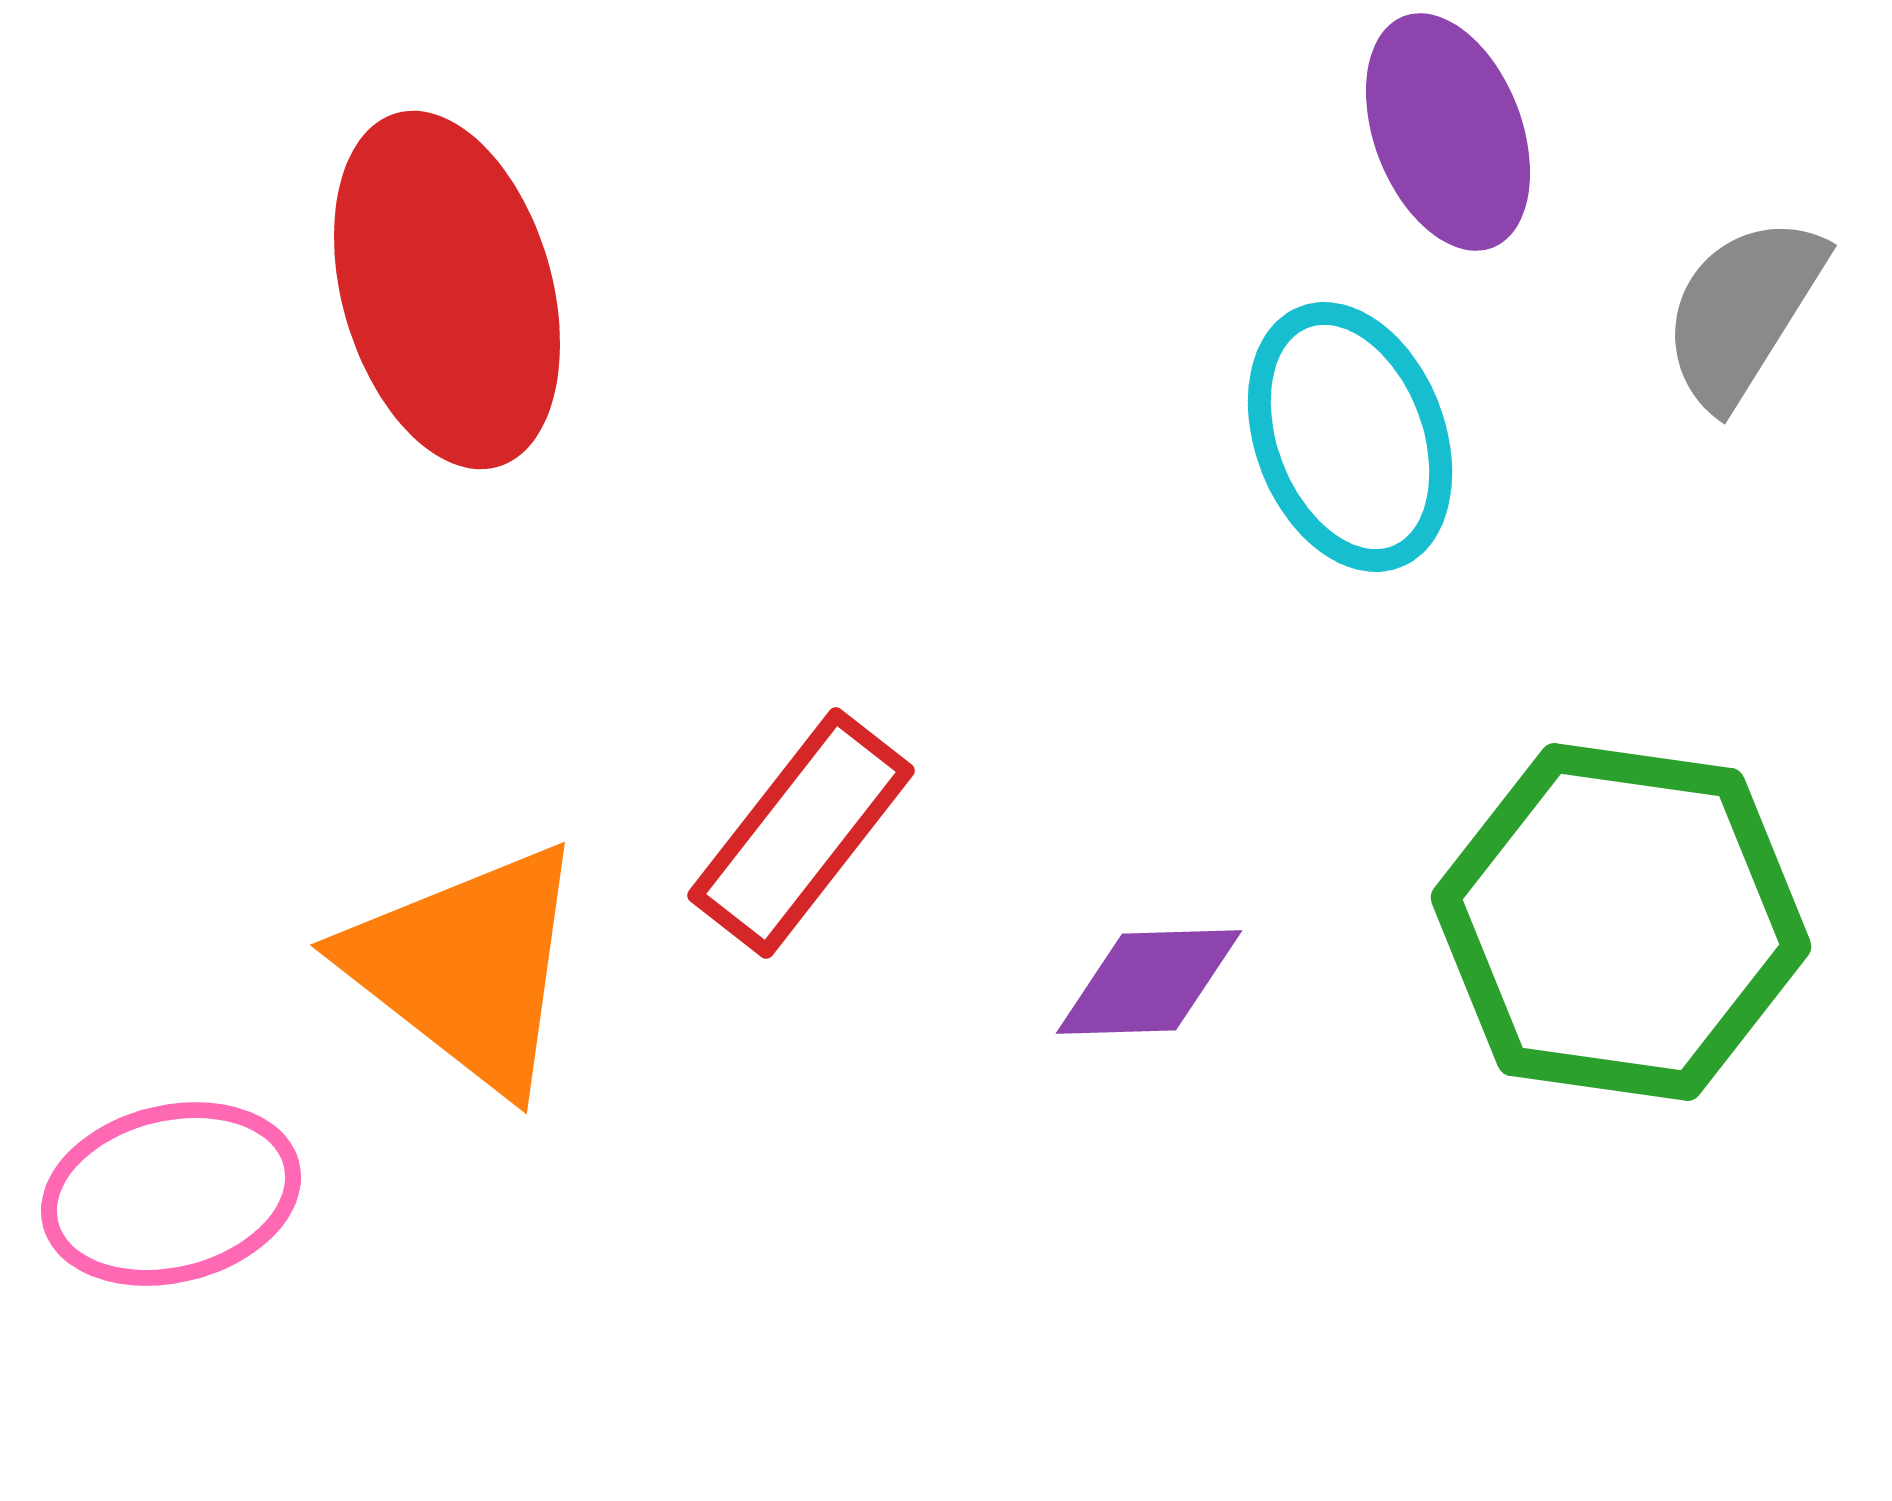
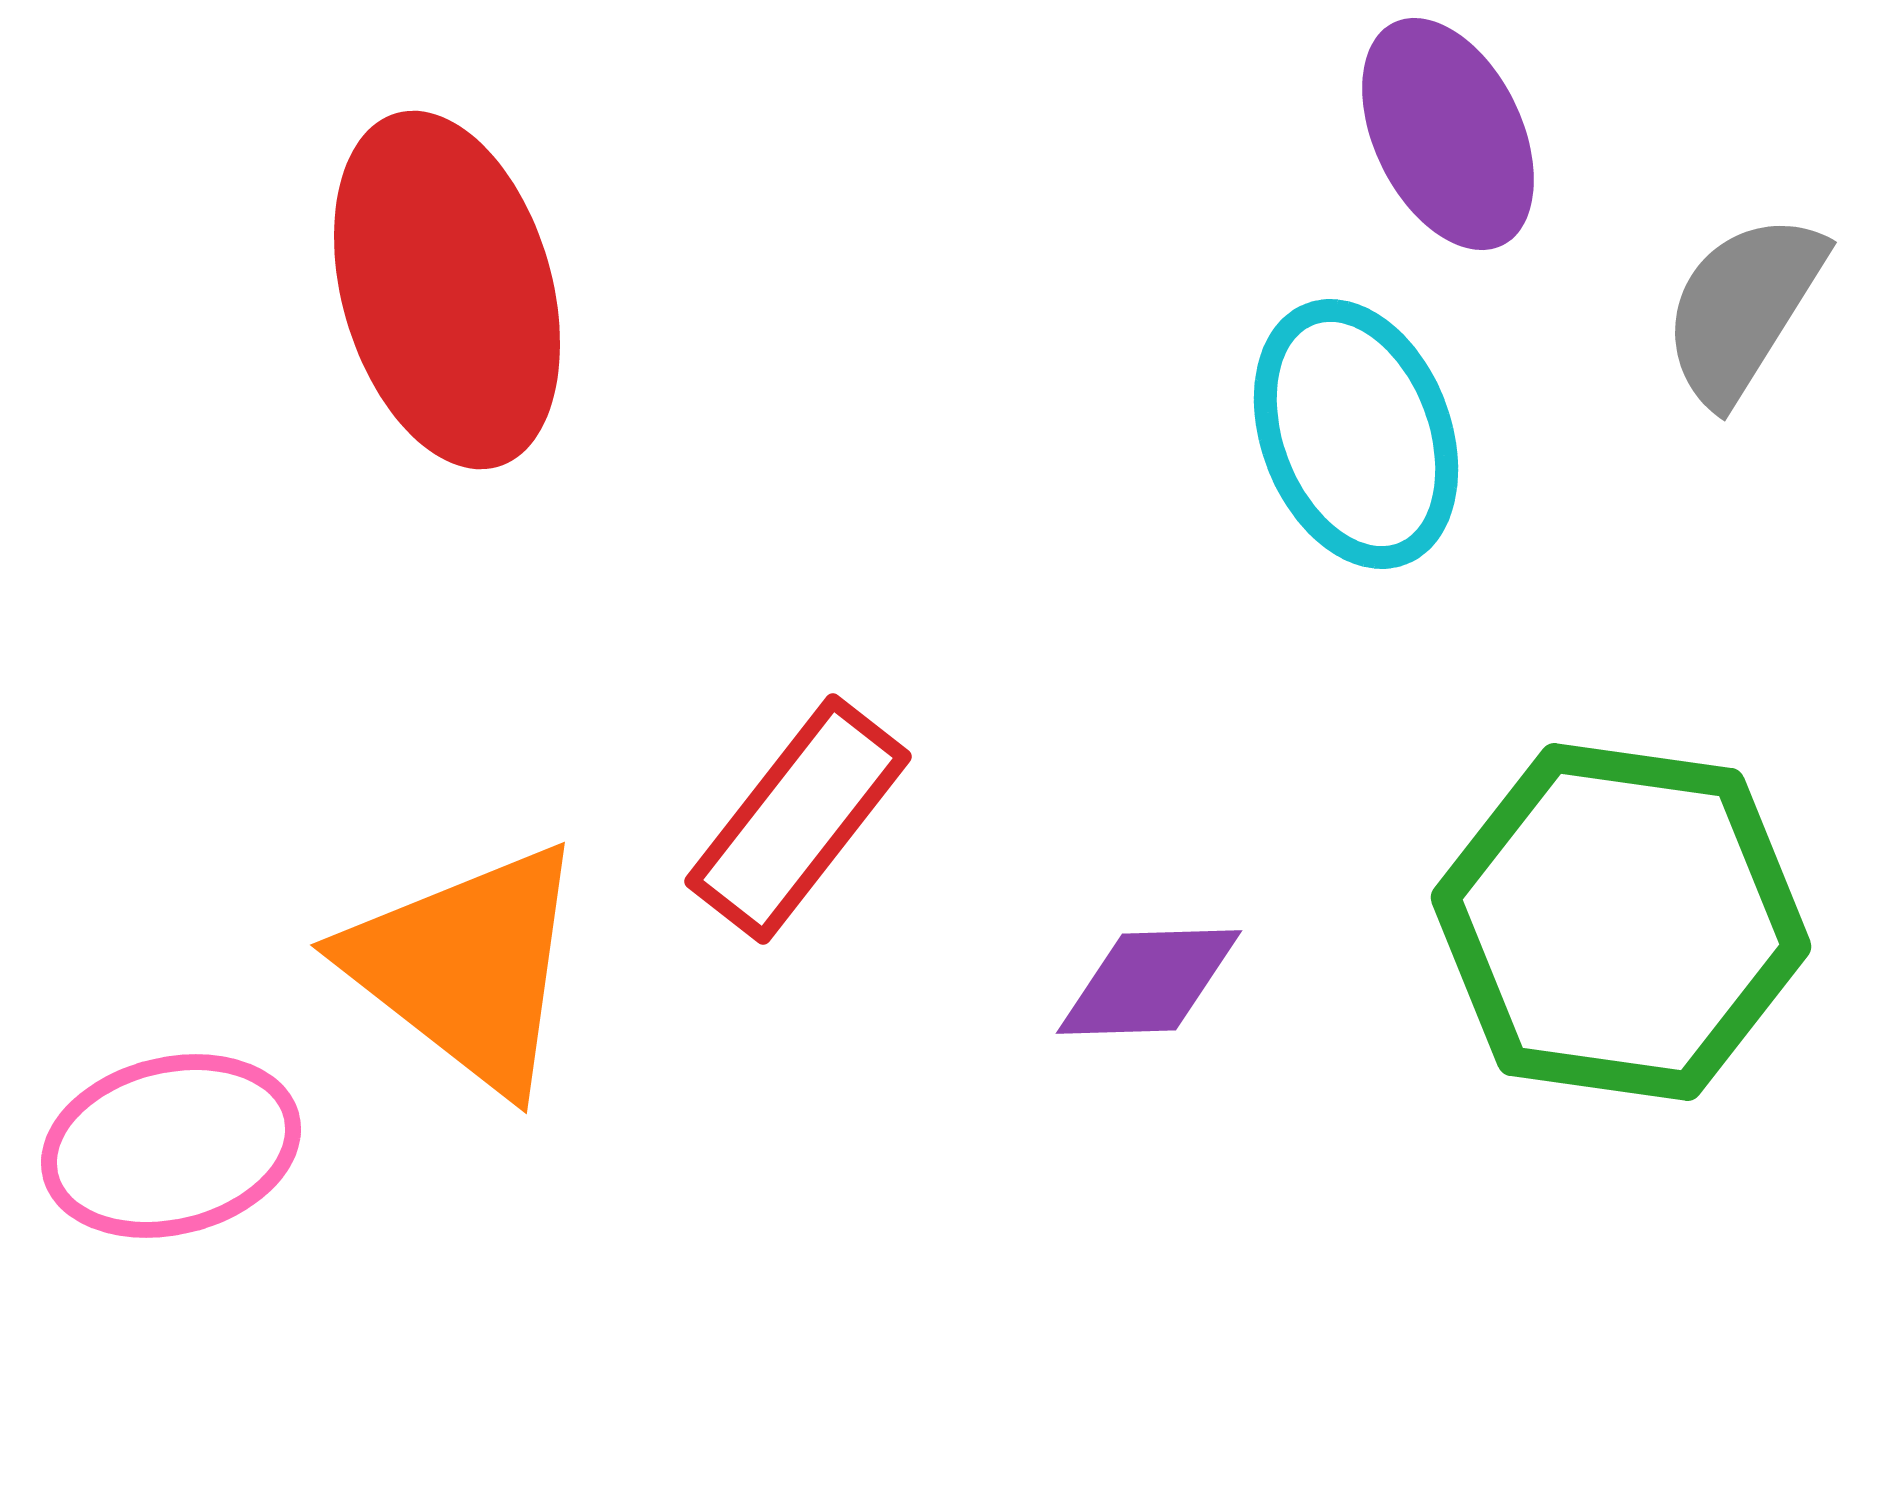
purple ellipse: moved 2 px down; rotated 5 degrees counterclockwise
gray semicircle: moved 3 px up
cyan ellipse: moved 6 px right, 3 px up
red rectangle: moved 3 px left, 14 px up
pink ellipse: moved 48 px up
